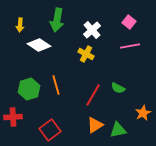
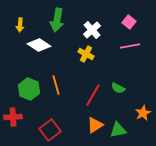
green hexagon: rotated 20 degrees counterclockwise
